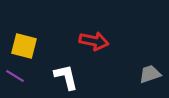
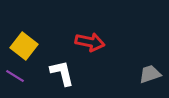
red arrow: moved 4 px left, 1 px down
yellow square: rotated 24 degrees clockwise
white L-shape: moved 4 px left, 4 px up
